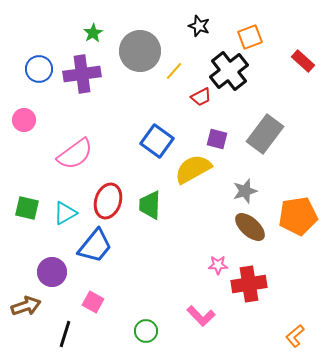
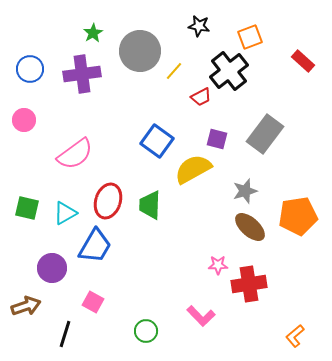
black star: rotated 10 degrees counterclockwise
blue circle: moved 9 px left
blue trapezoid: rotated 9 degrees counterclockwise
purple circle: moved 4 px up
